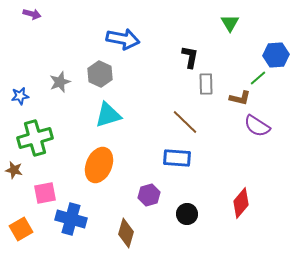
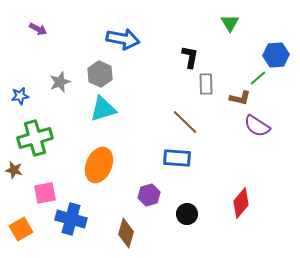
purple arrow: moved 6 px right, 15 px down; rotated 12 degrees clockwise
cyan triangle: moved 5 px left, 6 px up
